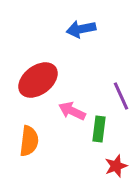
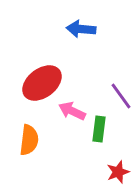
blue arrow: rotated 16 degrees clockwise
red ellipse: moved 4 px right, 3 px down
purple line: rotated 12 degrees counterclockwise
orange semicircle: moved 1 px up
red star: moved 2 px right, 6 px down
